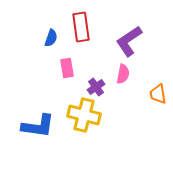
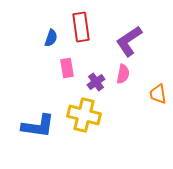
purple cross: moved 5 px up
